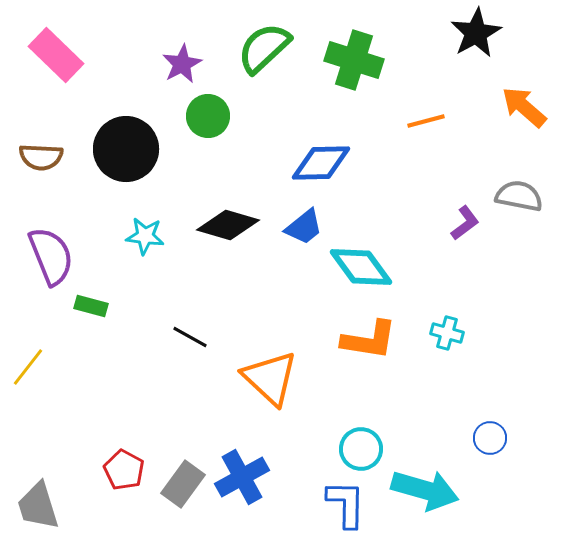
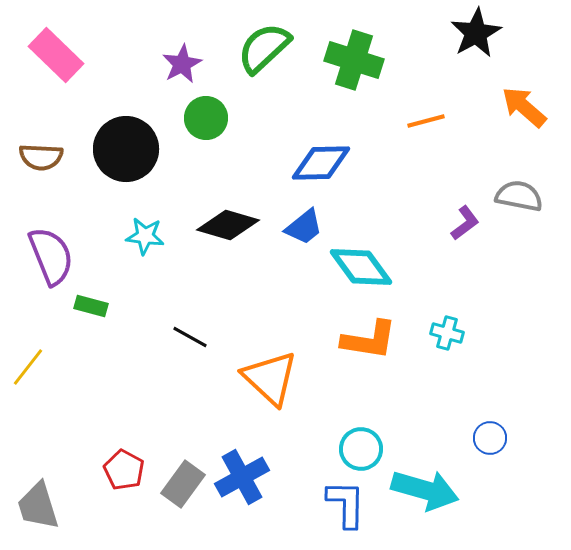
green circle: moved 2 px left, 2 px down
